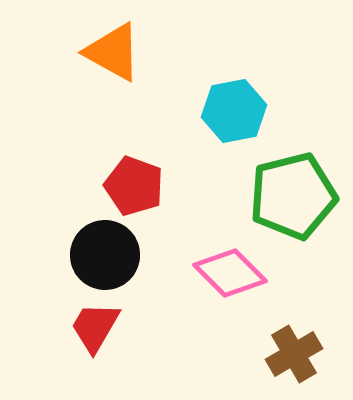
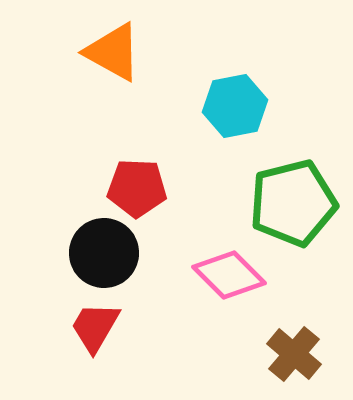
cyan hexagon: moved 1 px right, 5 px up
red pentagon: moved 3 px right, 2 px down; rotated 18 degrees counterclockwise
green pentagon: moved 7 px down
black circle: moved 1 px left, 2 px up
pink diamond: moved 1 px left, 2 px down
brown cross: rotated 20 degrees counterclockwise
